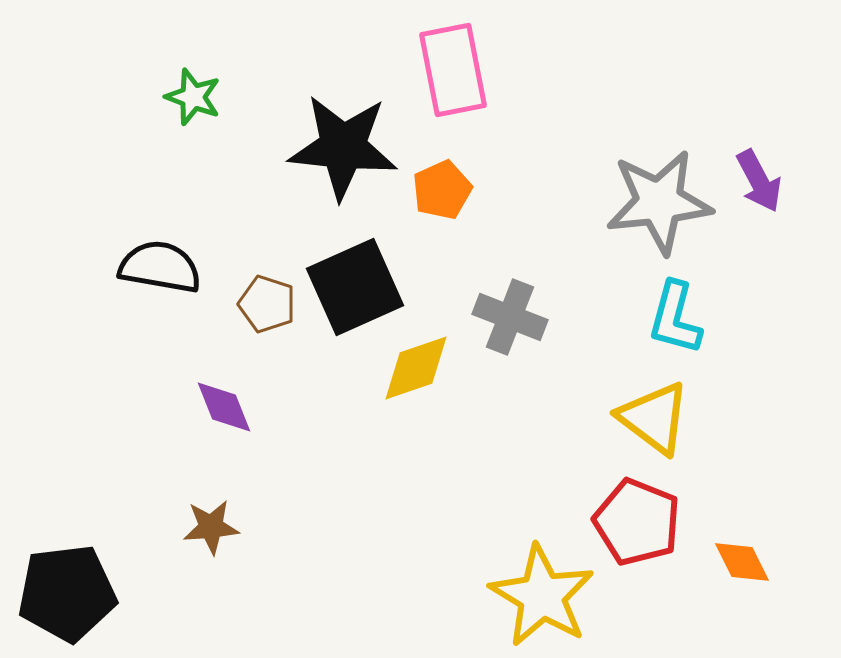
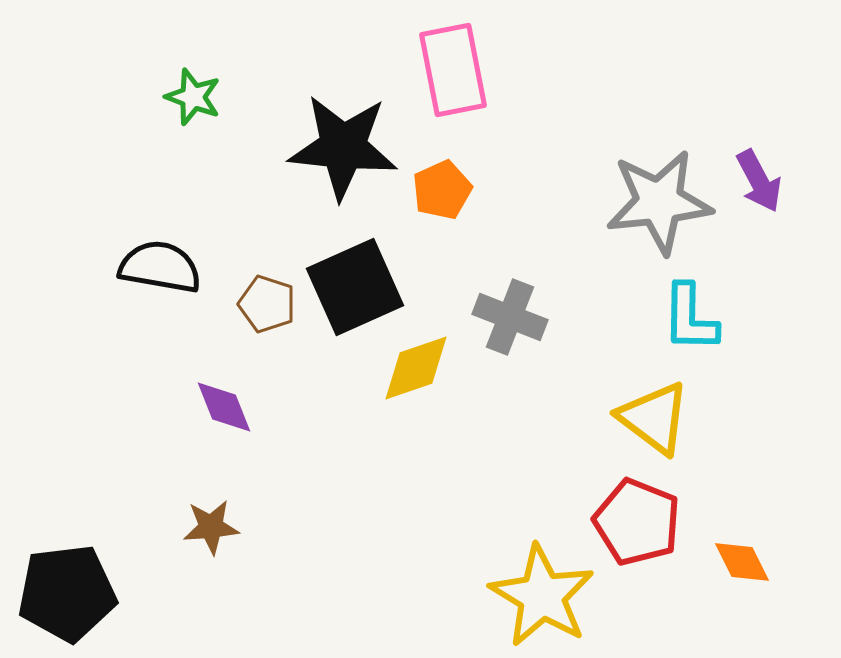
cyan L-shape: moved 15 px right; rotated 14 degrees counterclockwise
